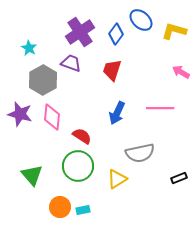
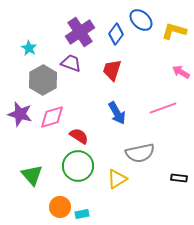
pink line: moved 3 px right; rotated 20 degrees counterclockwise
blue arrow: rotated 55 degrees counterclockwise
pink diamond: rotated 68 degrees clockwise
red semicircle: moved 3 px left
black rectangle: rotated 28 degrees clockwise
cyan rectangle: moved 1 px left, 4 px down
